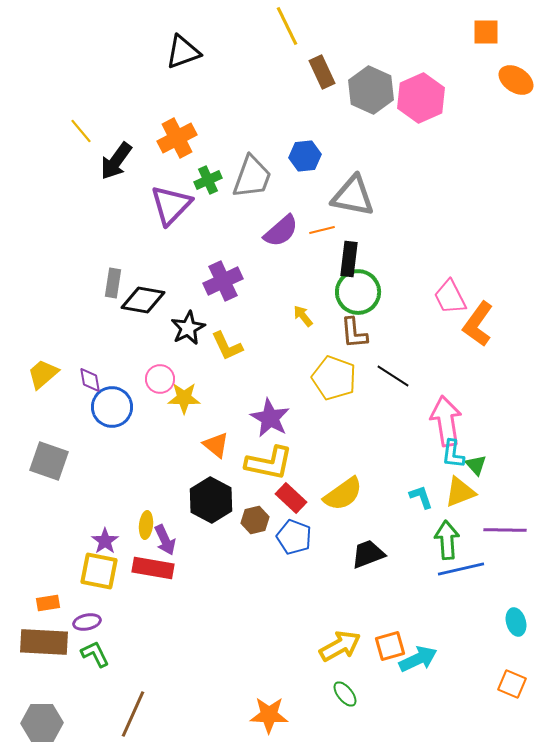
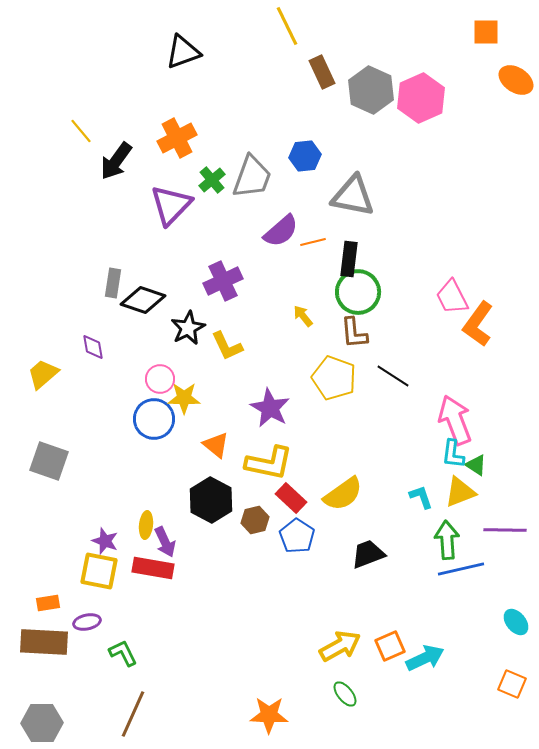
green cross at (208, 180): moved 4 px right; rotated 16 degrees counterclockwise
orange line at (322, 230): moved 9 px left, 12 px down
pink trapezoid at (450, 297): moved 2 px right
black diamond at (143, 300): rotated 9 degrees clockwise
purple diamond at (90, 380): moved 3 px right, 33 px up
blue circle at (112, 407): moved 42 px right, 12 px down
purple star at (270, 418): moved 10 px up
pink arrow at (446, 421): moved 9 px right, 1 px up; rotated 12 degrees counterclockwise
green triangle at (476, 465): rotated 15 degrees counterclockwise
blue pentagon at (294, 537): moved 3 px right, 1 px up; rotated 12 degrees clockwise
purple arrow at (165, 540): moved 2 px down
purple star at (105, 541): rotated 16 degrees counterclockwise
cyan ellipse at (516, 622): rotated 24 degrees counterclockwise
orange square at (390, 646): rotated 8 degrees counterclockwise
green L-shape at (95, 654): moved 28 px right, 1 px up
cyan arrow at (418, 659): moved 7 px right, 1 px up
